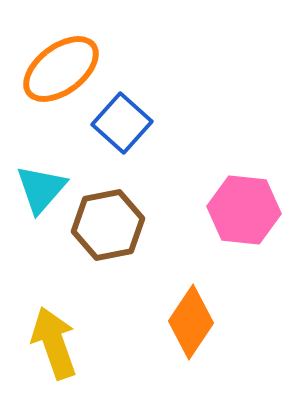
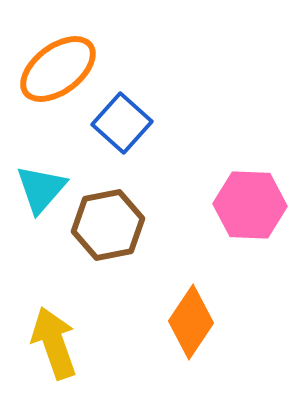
orange ellipse: moved 3 px left
pink hexagon: moved 6 px right, 5 px up; rotated 4 degrees counterclockwise
